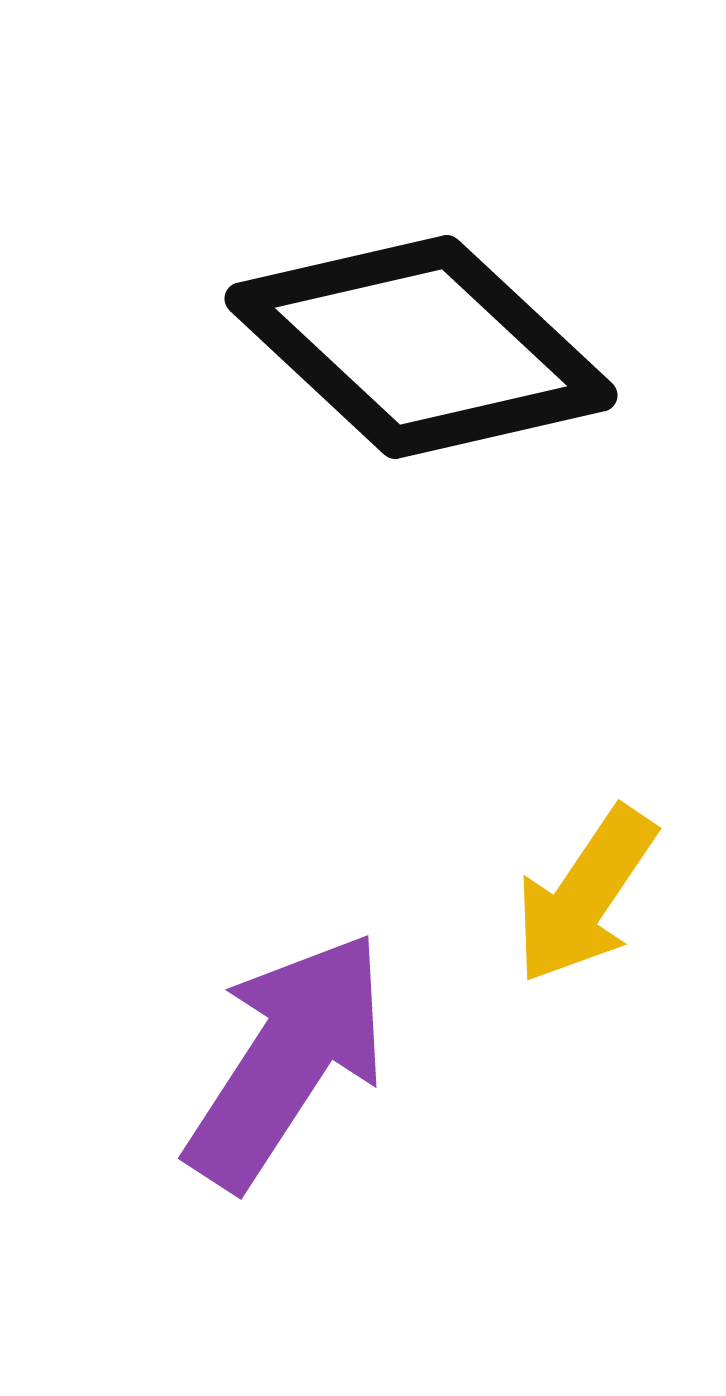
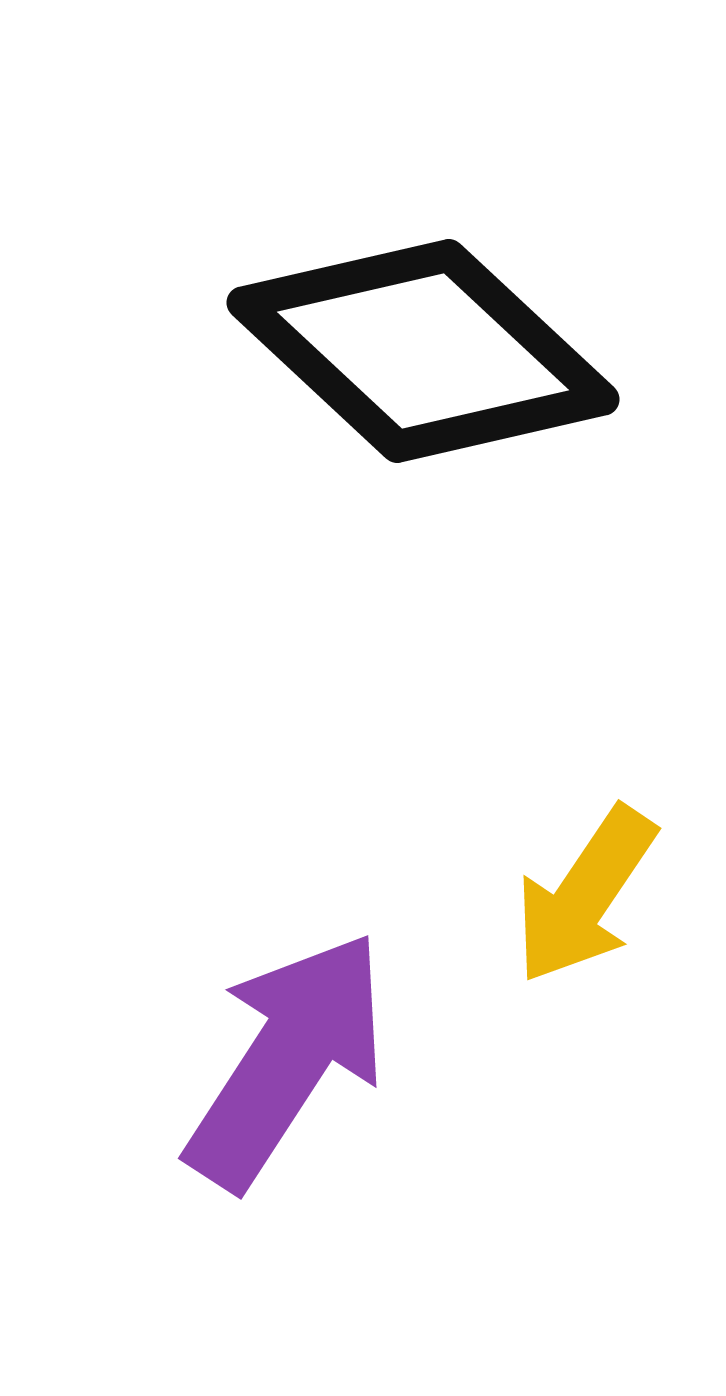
black diamond: moved 2 px right, 4 px down
